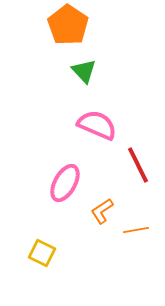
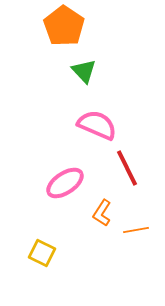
orange pentagon: moved 4 px left, 1 px down
red line: moved 11 px left, 3 px down
pink ellipse: rotated 27 degrees clockwise
orange L-shape: moved 2 px down; rotated 24 degrees counterclockwise
